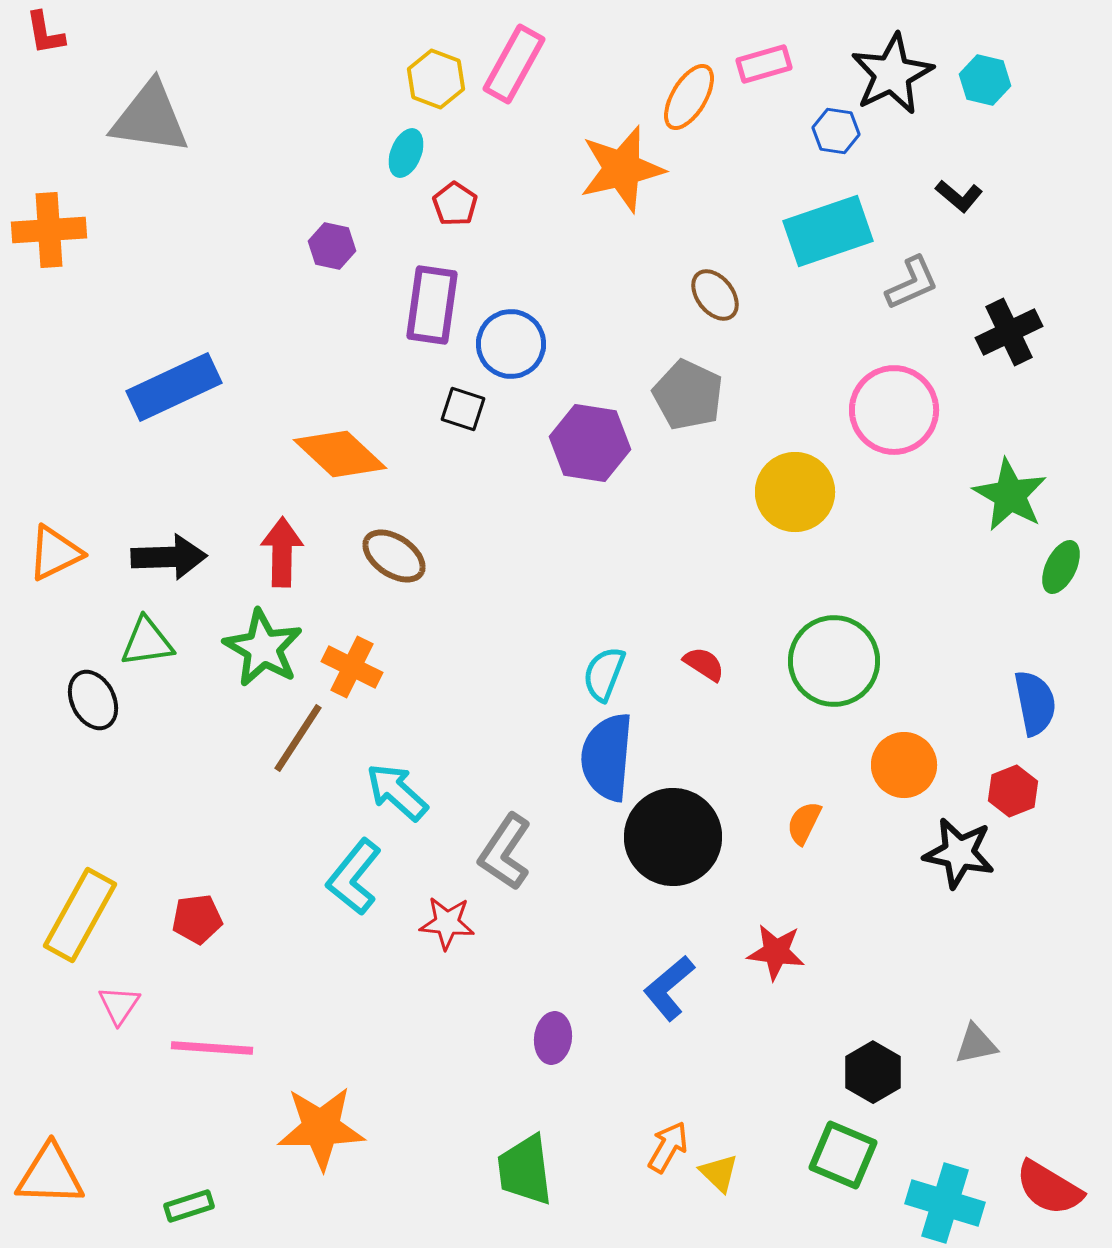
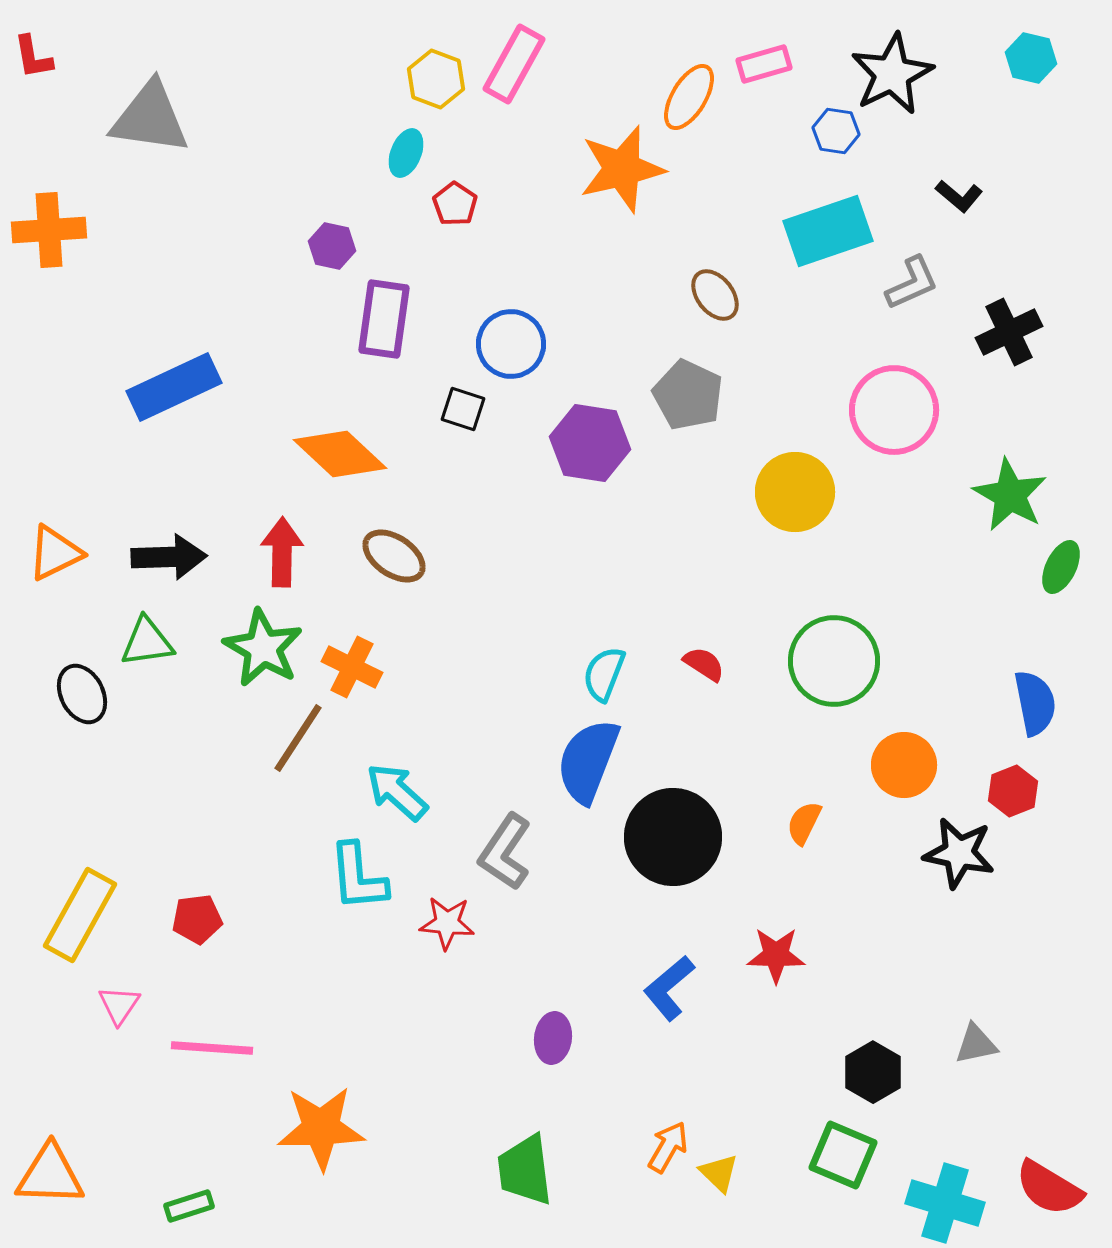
red L-shape at (45, 33): moved 12 px left, 24 px down
cyan hexagon at (985, 80): moved 46 px right, 22 px up
purple rectangle at (432, 305): moved 48 px left, 14 px down
black ellipse at (93, 700): moved 11 px left, 6 px up
blue semicircle at (607, 757): moved 19 px left, 4 px down; rotated 16 degrees clockwise
cyan L-shape at (354, 877): moved 4 px right; rotated 44 degrees counterclockwise
red star at (776, 952): moved 3 px down; rotated 6 degrees counterclockwise
